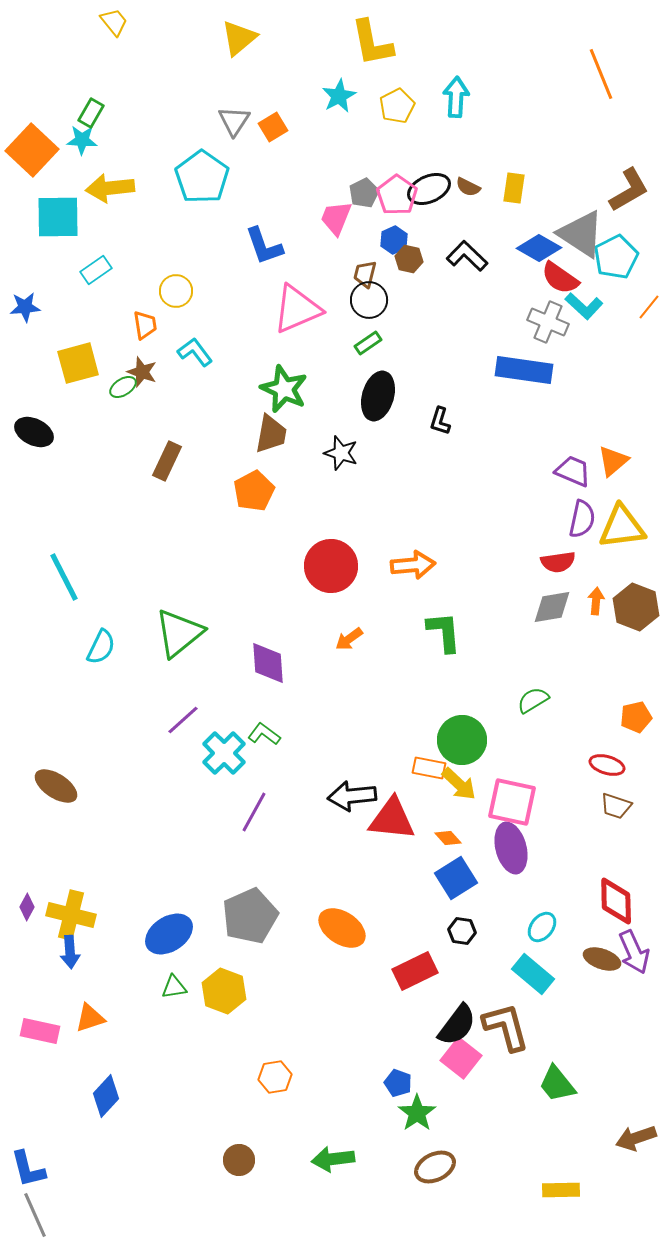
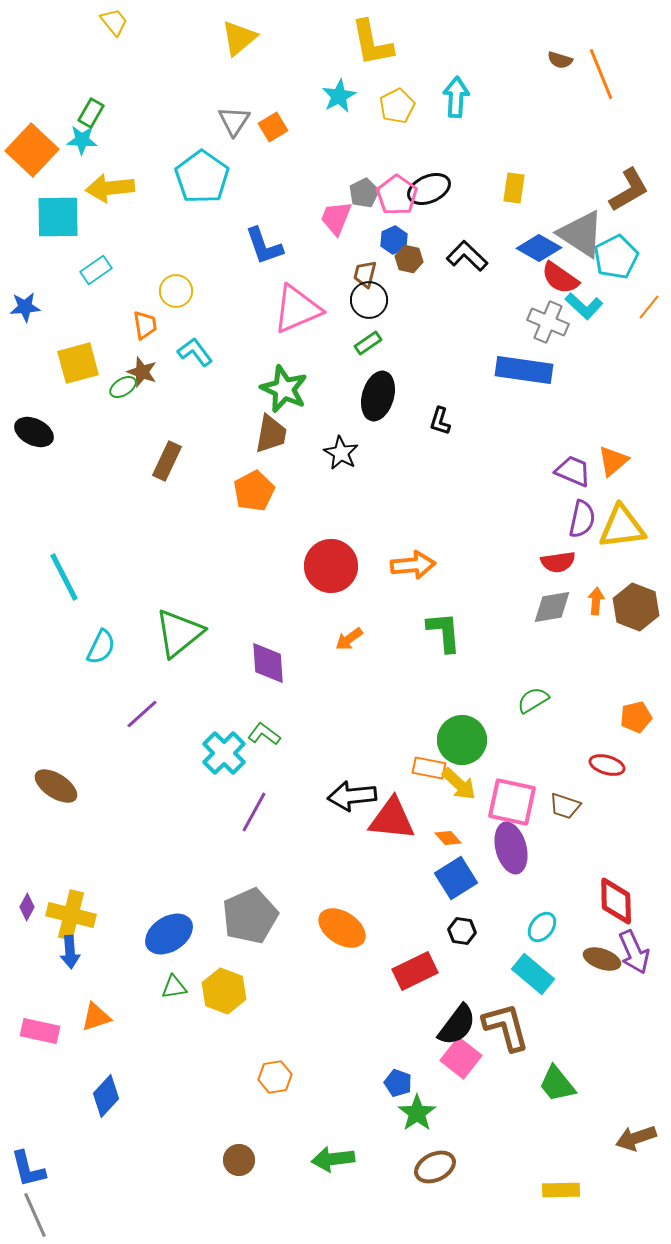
brown semicircle at (468, 187): moved 92 px right, 127 px up; rotated 10 degrees counterclockwise
black star at (341, 453): rotated 12 degrees clockwise
purple line at (183, 720): moved 41 px left, 6 px up
brown trapezoid at (616, 806): moved 51 px left
orange triangle at (90, 1018): moved 6 px right, 1 px up
